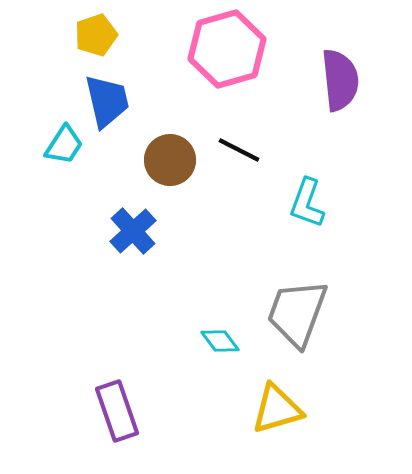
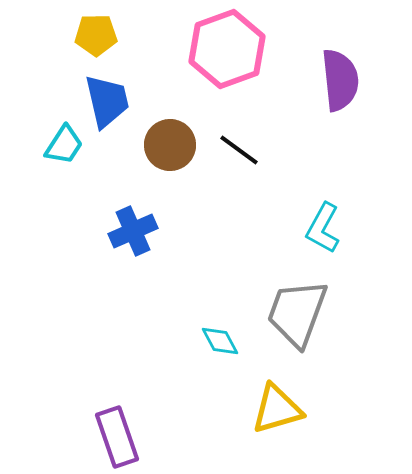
yellow pentagon: rotated 18 degrees clockwise
pink hexagon: rotated 4 degrees counterclockwise
black line: rotated 9 degrees clockwise
brown circle: moved 15 px up
cyan L-shape: moved 16 px right, 25 px down; rotated 9 degrees clockwise
blue cross: rotated 18 degrees clockwise
cyan diamond: rotated 9 degrees clockwise
purple rectangle: moved 26 px down
